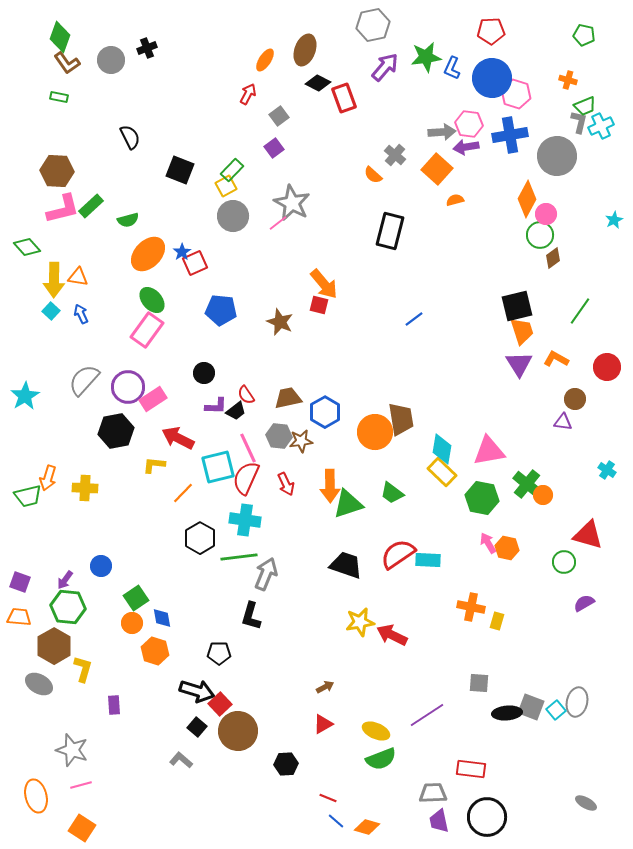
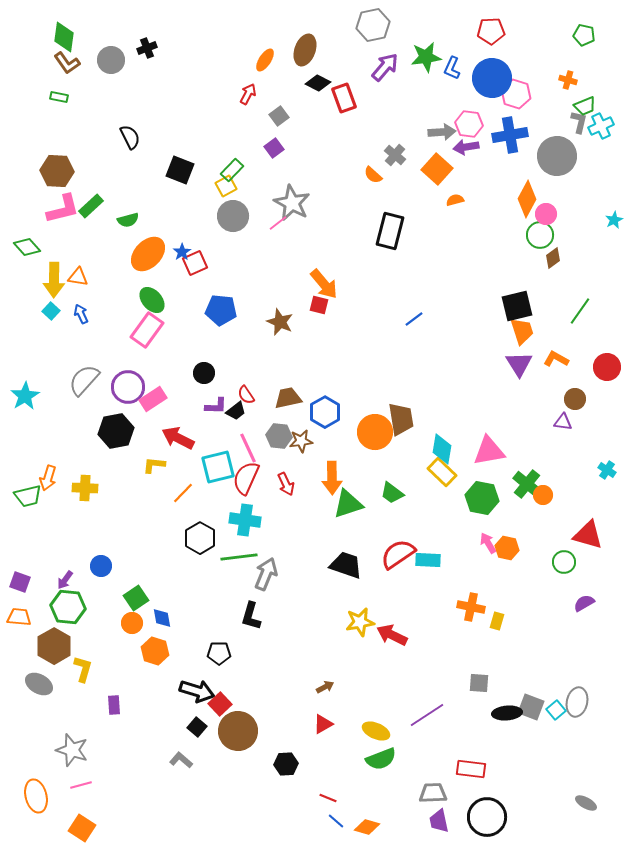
green diamond at (60, 37): moved 4 px right; rotated 12 degrees counterclockwise
orange arrow at (330, 486): moved 2 px right, 8 px up
